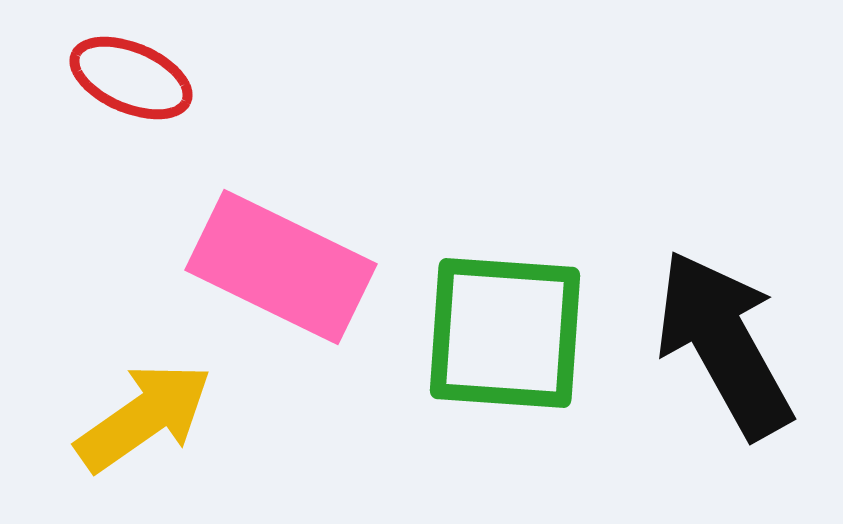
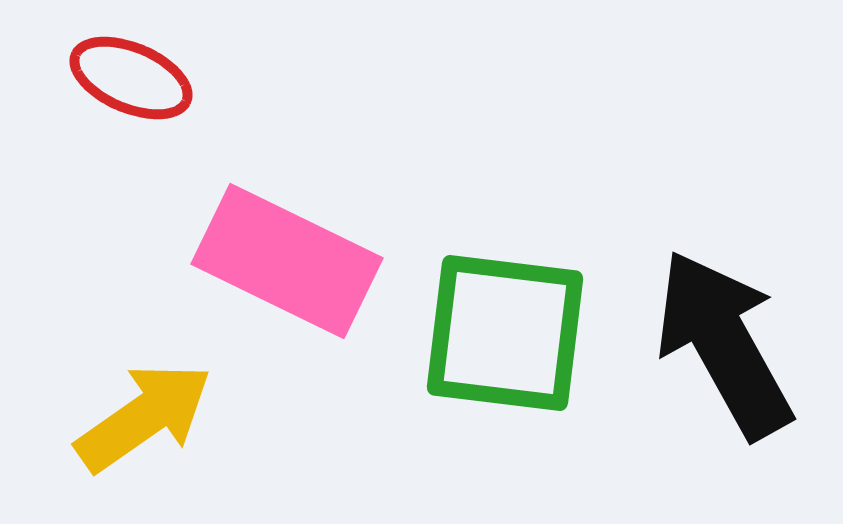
pink rectangle: moved 6 px right, 6 px up
green square: rotated 3 degrees clockwise
